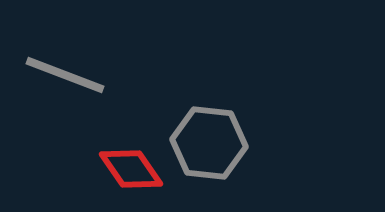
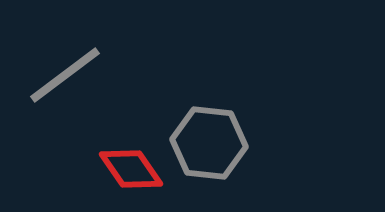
gray line: rotated 58 degrees counterclockwise
